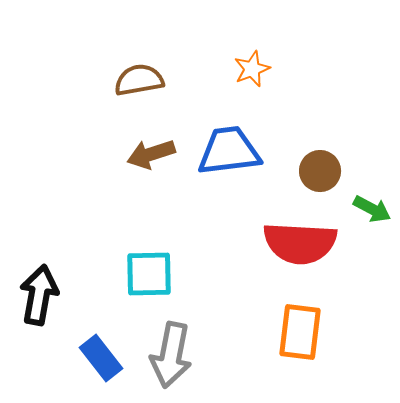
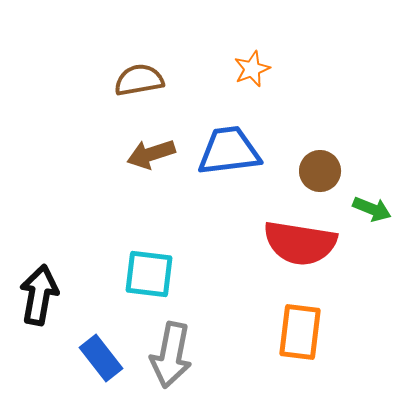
green arrow: rotated 6 degrees counterclockwise
red semicircle: rotated 6 degrees clockwise
cyan square: rotated 8 degrees clockwise
